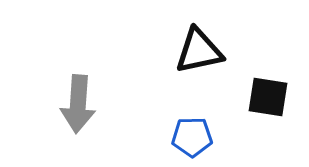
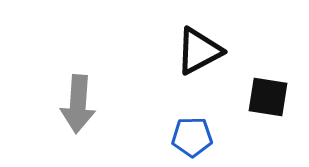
black triangle: rotated 16 degrees counterclockwise
